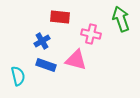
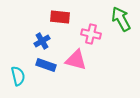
green arrow: rotated 10 degrees counterclockwise
